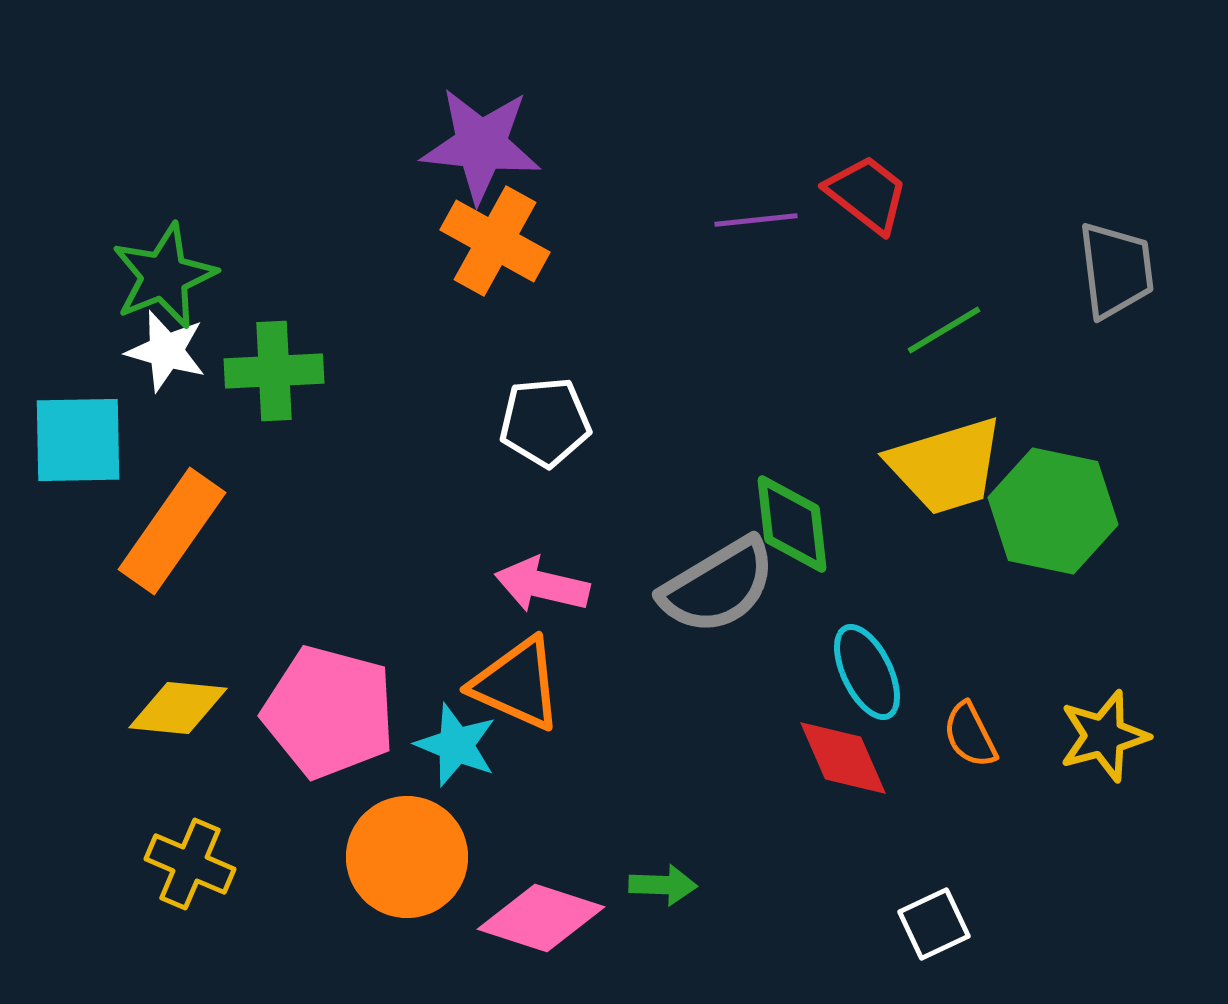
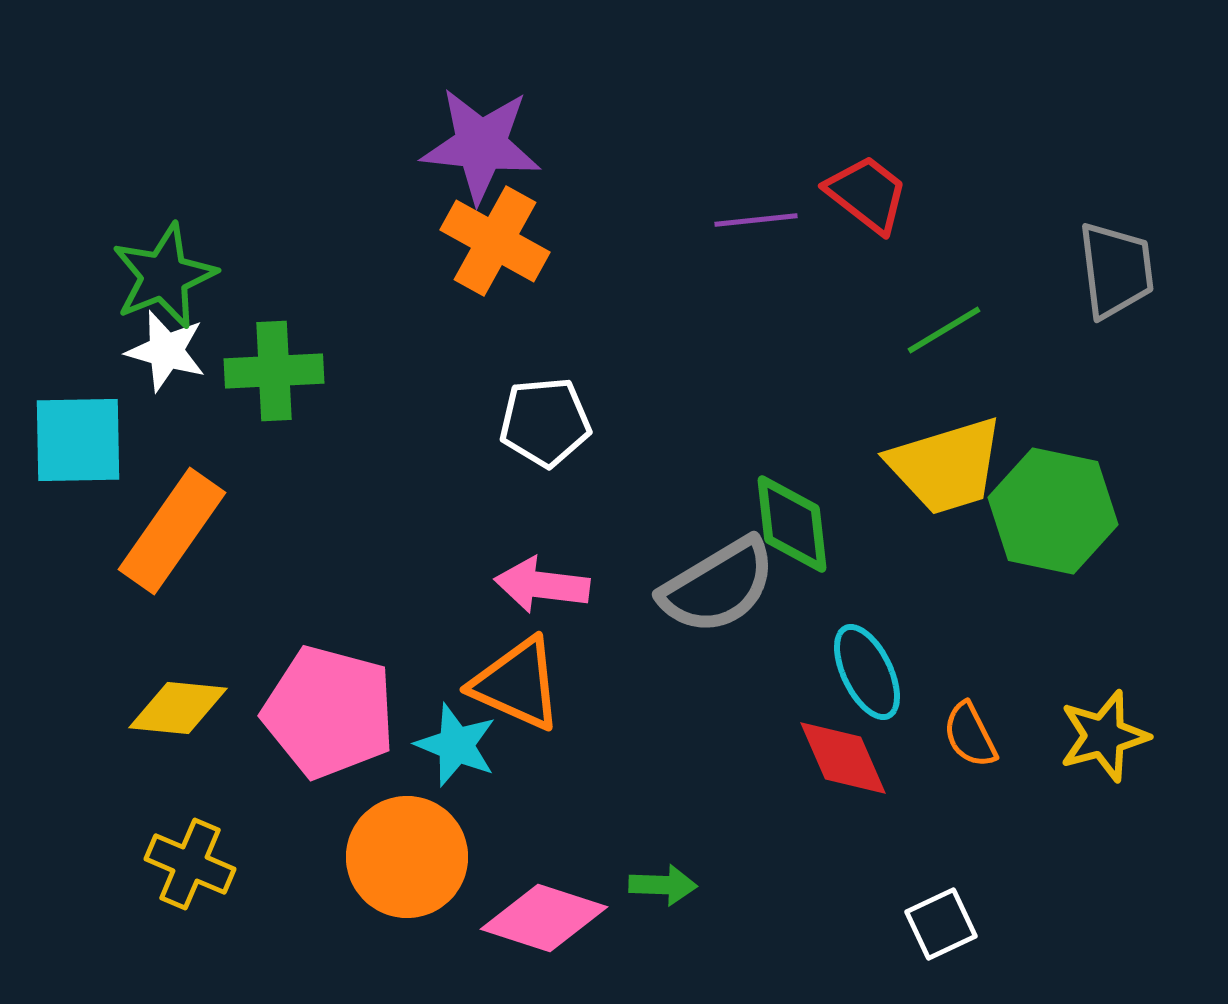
pink arrow: rotated 6 degrees counterclockwise
pink diamond: moved 3 px right
white square: moved 7 px right
